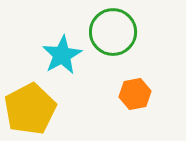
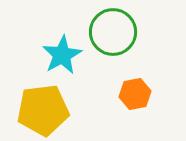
yellow pentagon: moved 13 px right, 1 px down; rotated 21 degrees clockwise
